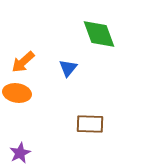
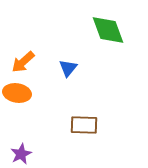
green diamond: moved 9 px right, 4 px up
brown rectangle: moved 6 px left, 1 px down
purple star: moved 1 px right, 1 px down
